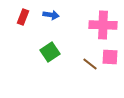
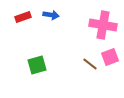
red rectangle: rotated 49 degrees clockwise
pink cross: rotated 8 degrees clockwise
green square: moved 13 px left, 13 px down; rotated 18 degrees clockwise
pink square: rotated 24 degrees counterclockwise
